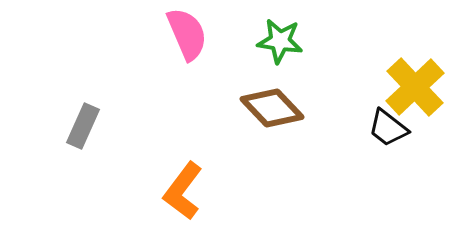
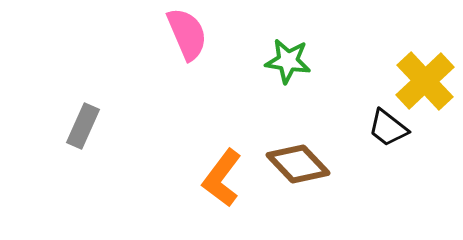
green star: moved 8 px right, 20 px down
yellow cross: moved 10 px right, 6 px up
brown diamond: moved 26 px right, 56 px down
orange L-shape: moved 39 px right, 13 px up
